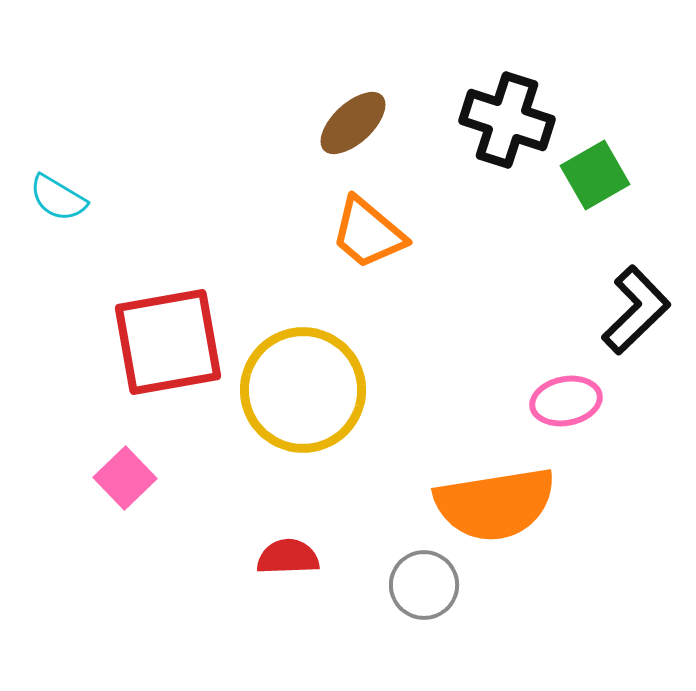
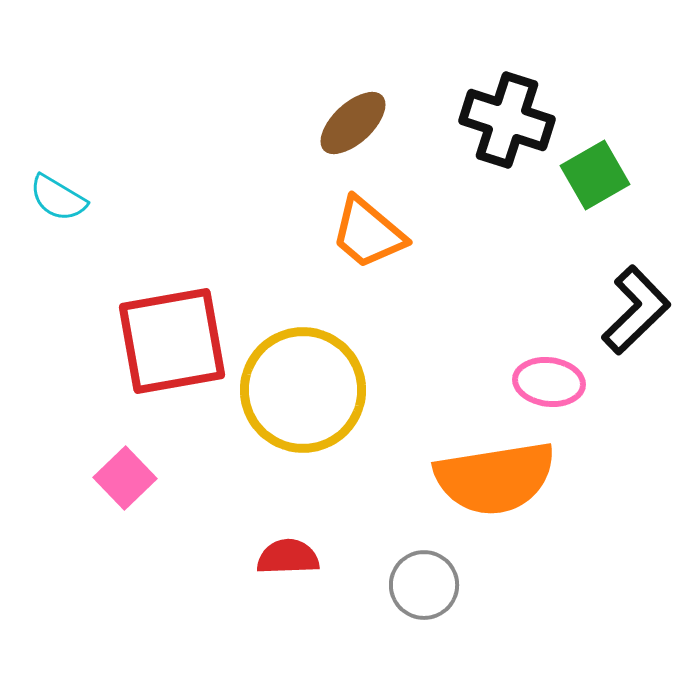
red square: moved 4 px right, 1 px up
pink ellipse: moved 17 px left, 19 px up; rotated 18 degrees clockwise
orange semicircle: moved 26 px up
